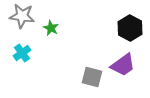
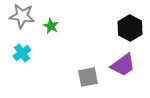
green star: moved 2 px up
gray square: moved 4 px left; rotated 25 degrees counterclockwise
